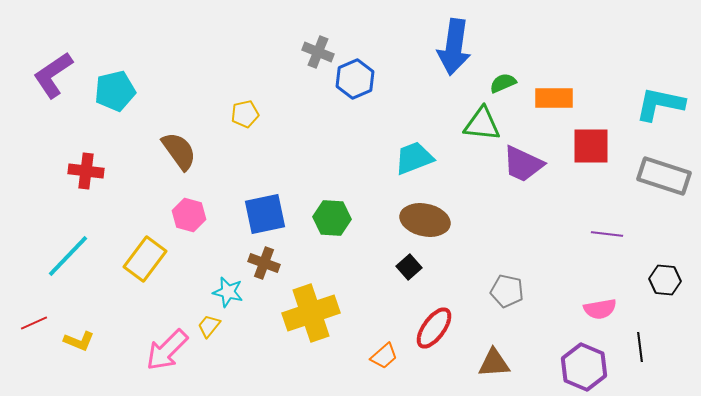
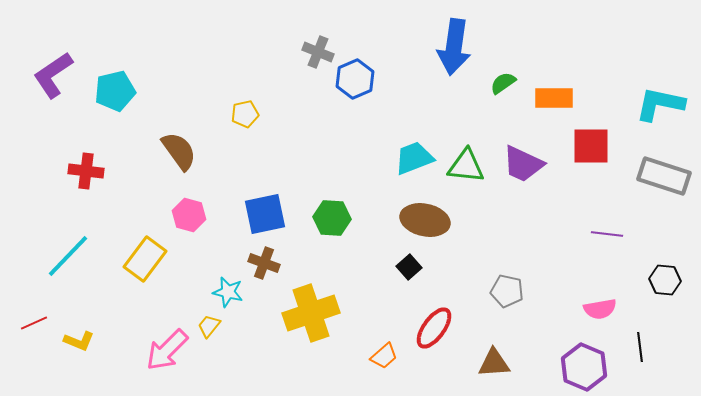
green semicircle: rotated 12 degrees counterclockwise
green triangle: moved 16 px left, 42 px down
